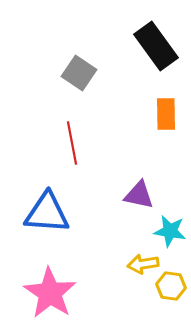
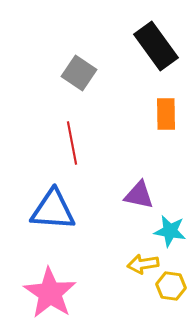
blue triangle: moved 6 px right, 3 px up
